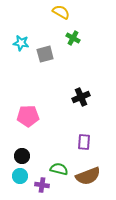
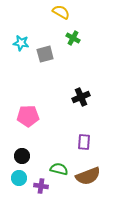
cyan circle: moved 1 px left, 2 px down
purple cross: moved 1 px left, 1 px down
